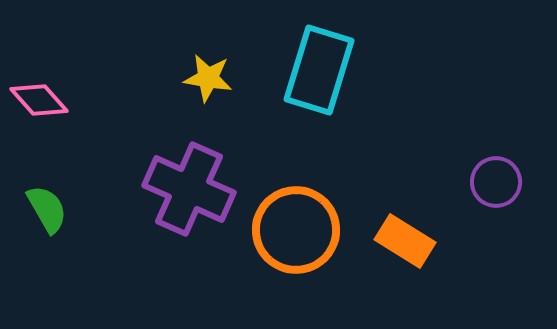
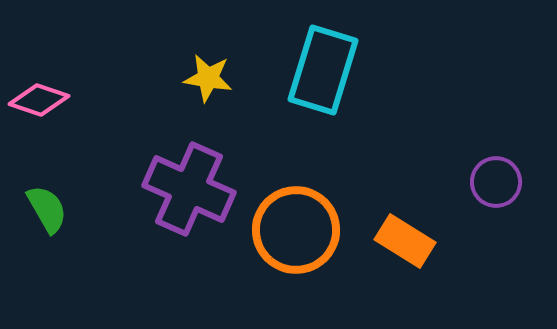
cyan rectangle: moved 4 px right
pink diamond: rotated 30 degrees counterclockwise
